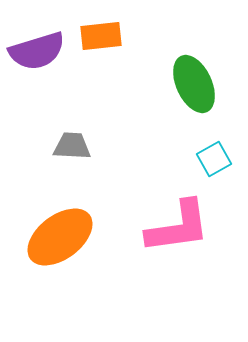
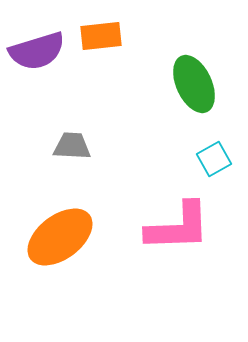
pink L-shape: rotated 6 degrees clockwise
